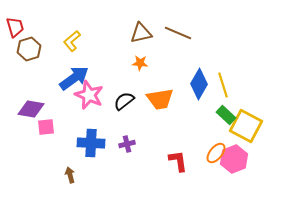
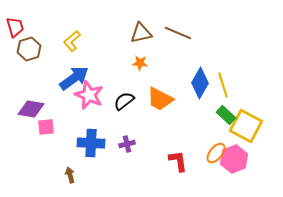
blue diamond: moved 1 px right, 1 px up
orange trapezoid: rotated 36 degrees clockwise
